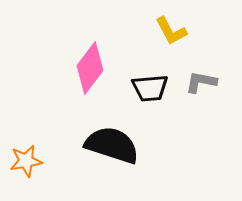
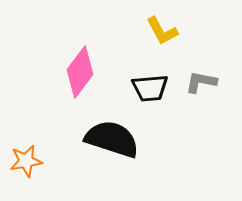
yellow L-shape: moved 9 px left
pink diamond: moved 10 px left, 4 px down
black semicircle: moved 6 px up
